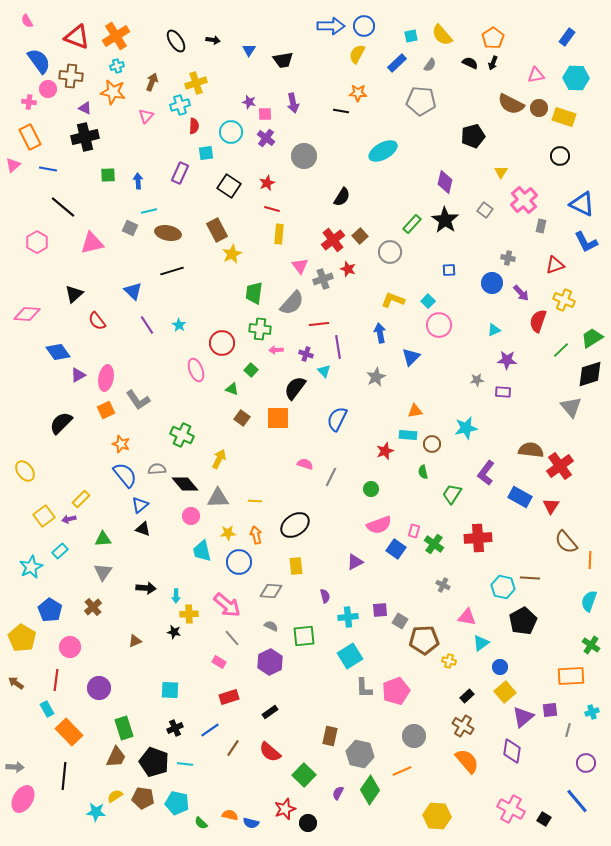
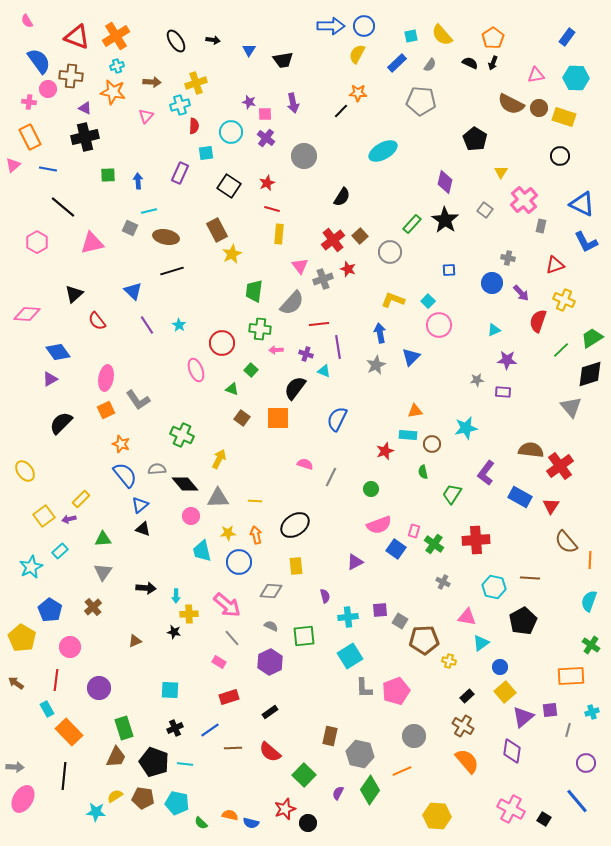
brown arrow at (152, 82): rotated 72 degrees clockwise
black line at (341, 111): rotated 56 degrees counterclockwise
black pentagon at (473, 136): moved 2 px right, 3 px down; rotated 25 degrees counterclockwise
brown ellipse at (168, 233): moved 2 px left, 4 px down
green trapezoid at (254, 293): moved 2 px up
cyan triangle at (324, 371): rotated 24 degrees counterclockwise
purple triangle at (78, 375): moved 28 px left, 4 px down
gray star at (376, 377): moved 12 px up
red cross at (478, 538): moved 2 px left, 2 px down
gray cross at (443, 585): moved 3 px up
cyan hexagon at (503, 587): moved 9 px left
brown line at (233, 748): rotated 54 degrees clockwise
